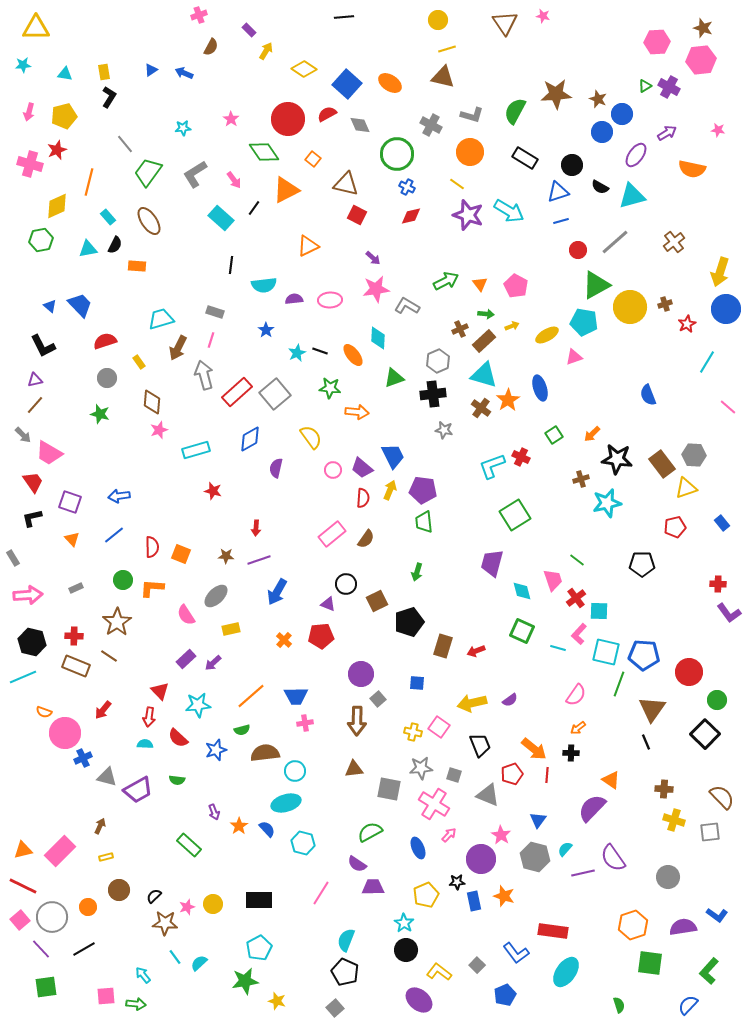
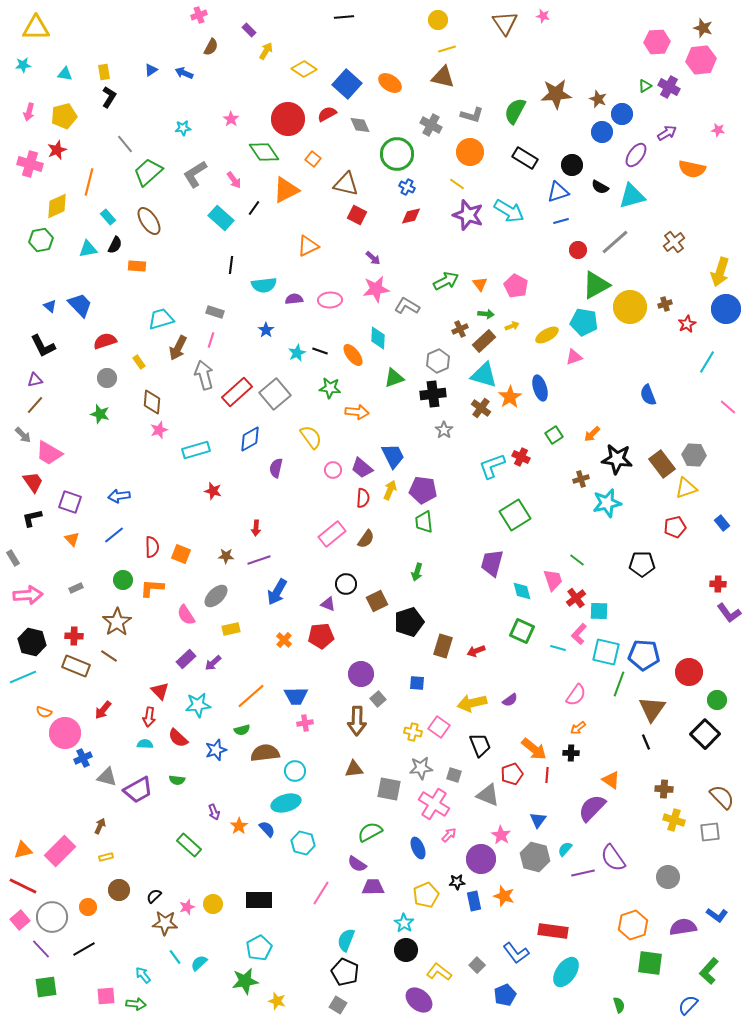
green trapezoid at (148, 172): rotated 12 degrees clockwise
orange star at (508, 400): moved 2 px right, 3 px up
gray star at (444, 430): rotated 24 degrees clockwise
gray square at (335, 1008): moved 3 px right, 3 px up; rotated 18 degrees counterclockwise
